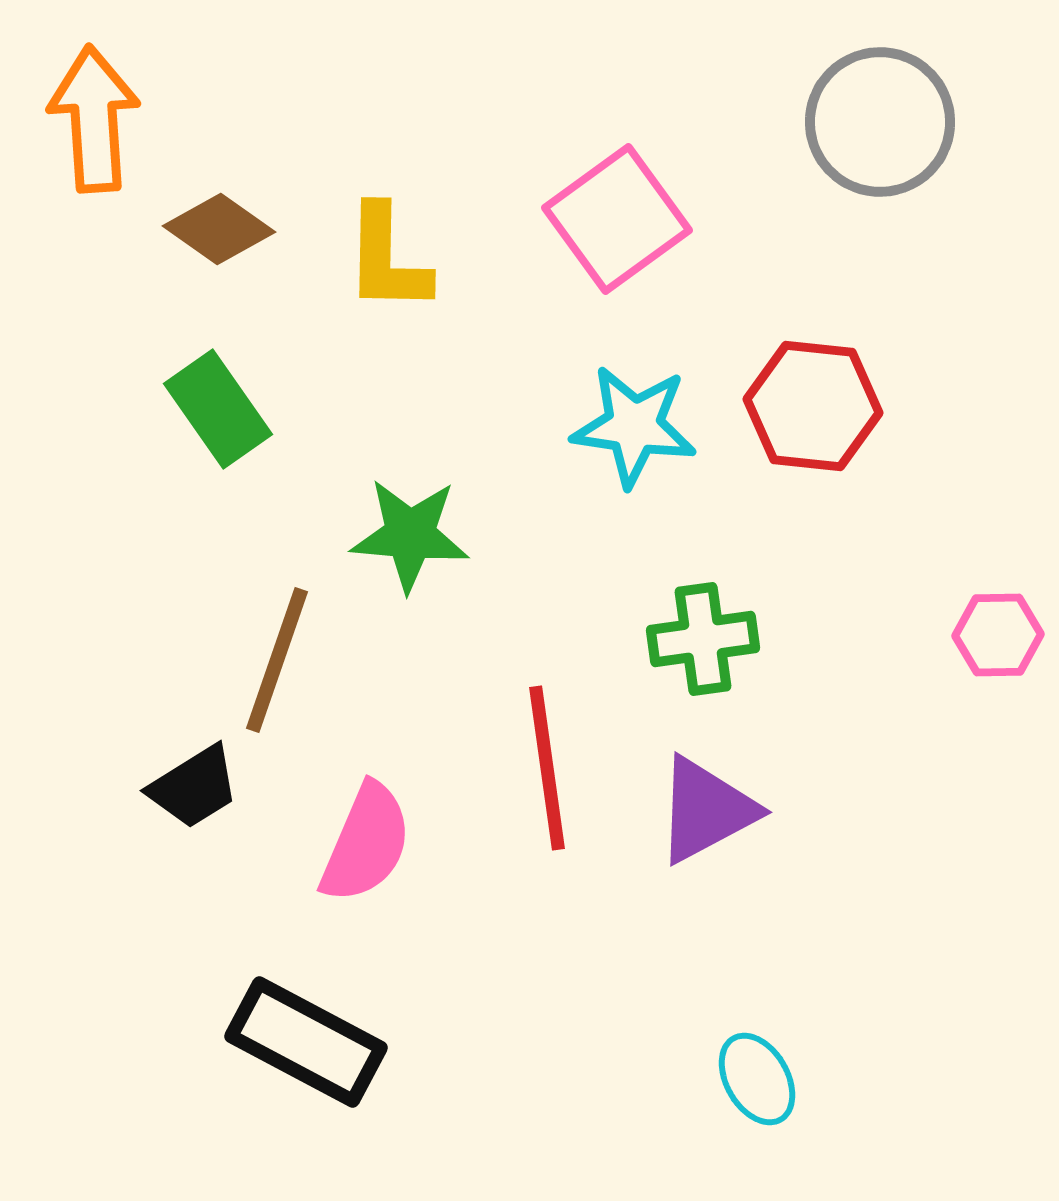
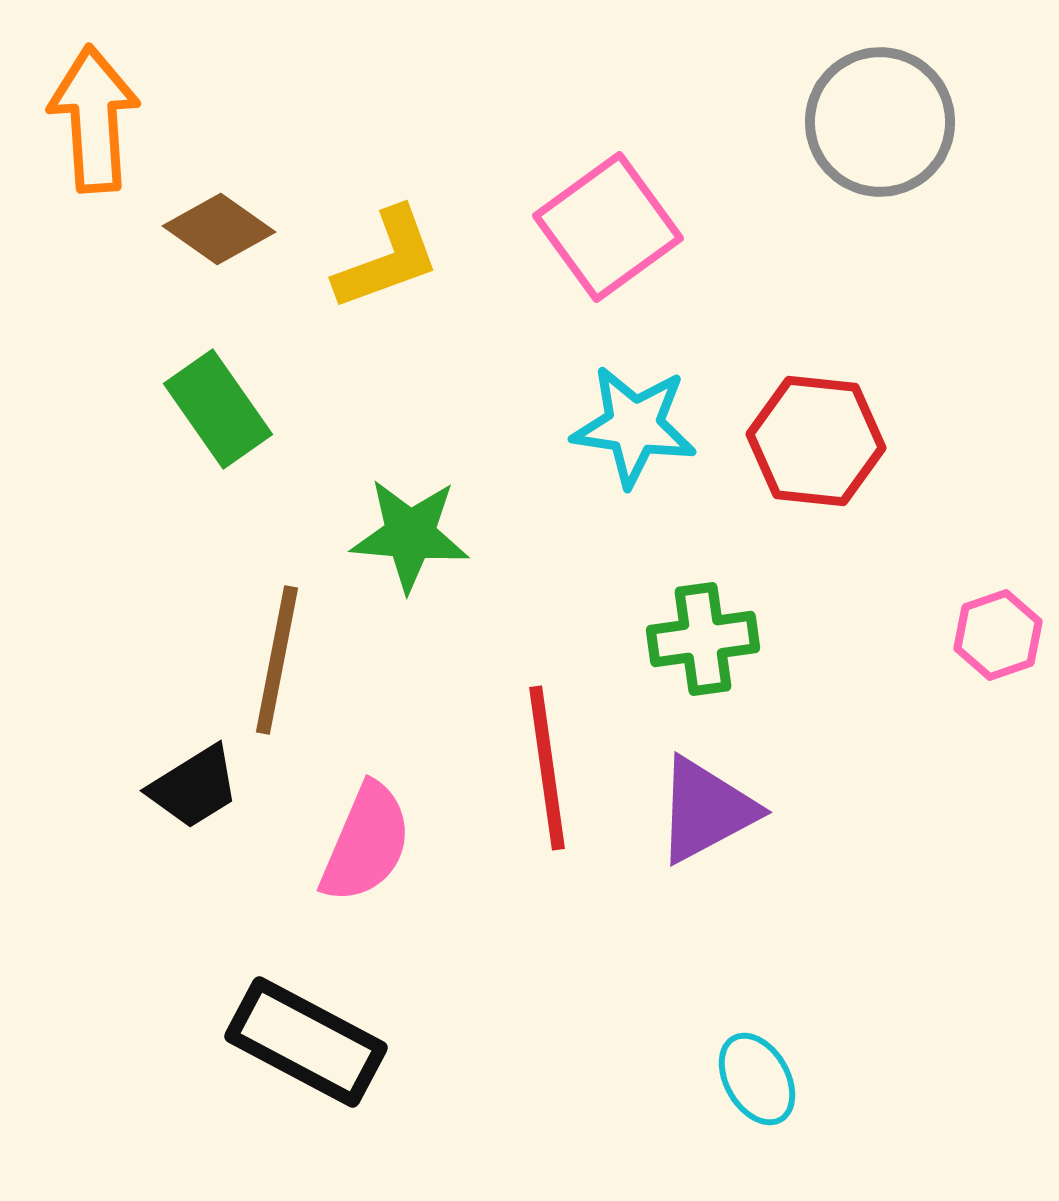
pink square: moved 9 px left, 8 px down
yellow L-shape: rotated 111 degrees counterclockwise
red hexagon: moved 3 px right, 35 px down
pink hexagon: rotated 18 degrees counterclockwise
brown line: rotated 8 degrees counterclockwise
